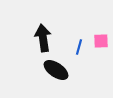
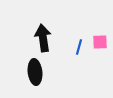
pink square: moved 1 px left, 1 px down
black ellipse: moved 21 px left, 2 px down; rotated 50 degrees clockwise
